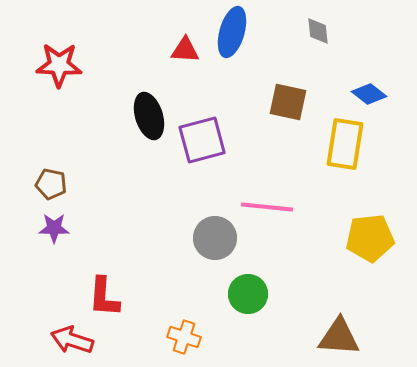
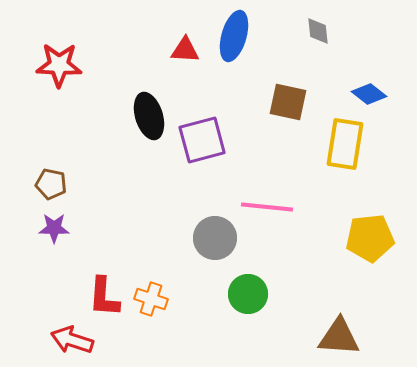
blue ellipse: moved 2 px right, 4 px down
orange cross: moved 33 px left, 38 px up
